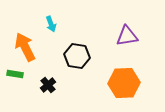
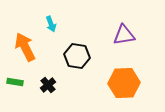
purple triangle: moved 3 px left, 1 px up
green rectangle: moved 8 px down
